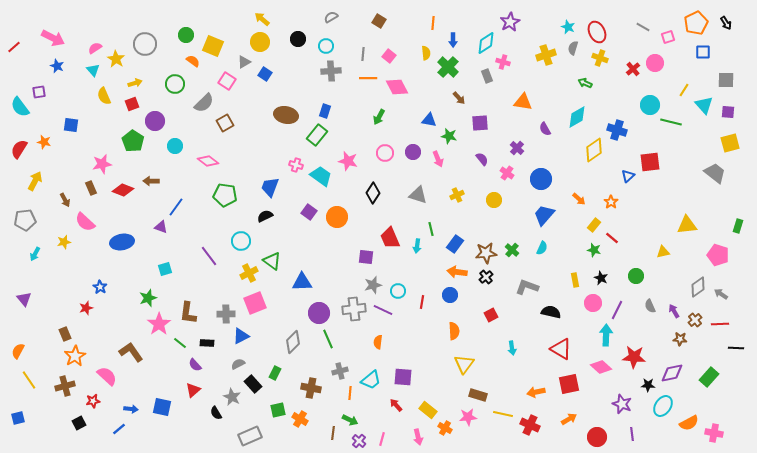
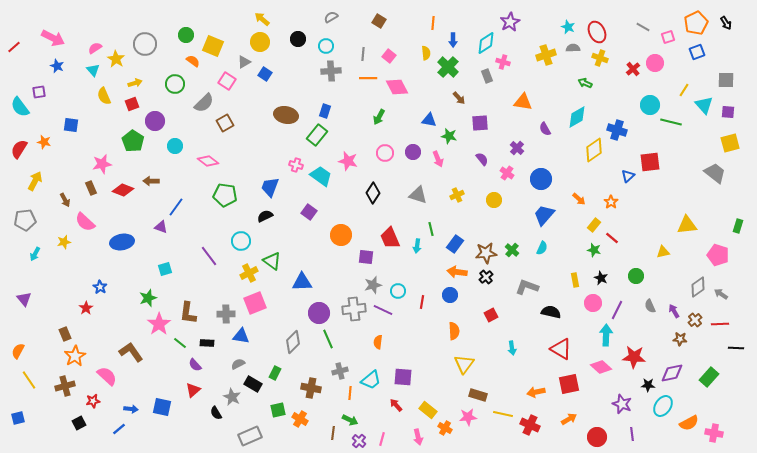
gray semicircle at (573, 48): rotated 72 degrees clockwise
blue square at (703, 52): moved 6 px left; rotated 21 degrees counterclockwise
orange circle at (337, 217): moved 4 px right, 18 px down
red star at (86, 308): rotated 16 degrees counterclockwise
blue triangle at (241, 336): rotated 36 degrees clockwise
black rectangle at (253, 384): rotated 18 degrees counterclockwise
